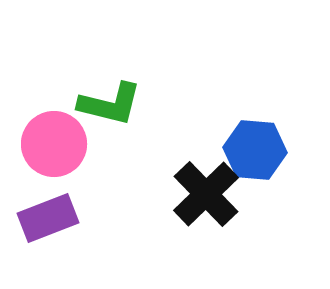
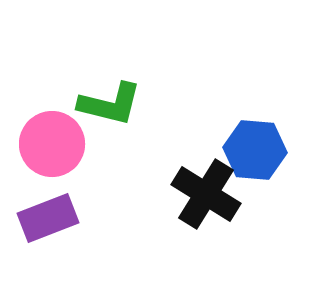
pink circle: moved 2 px left
black cross: rotated 14 degrees counterclockwise
